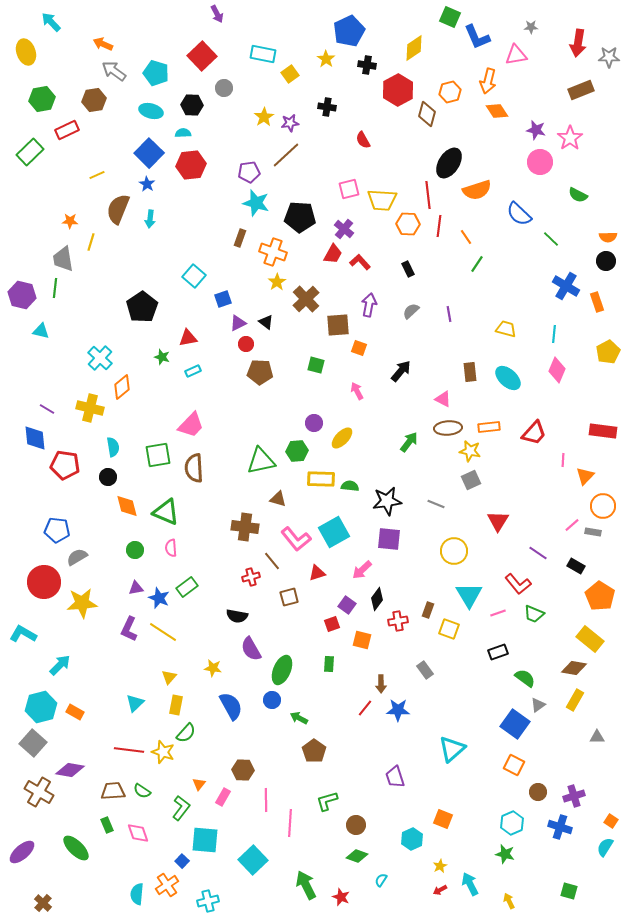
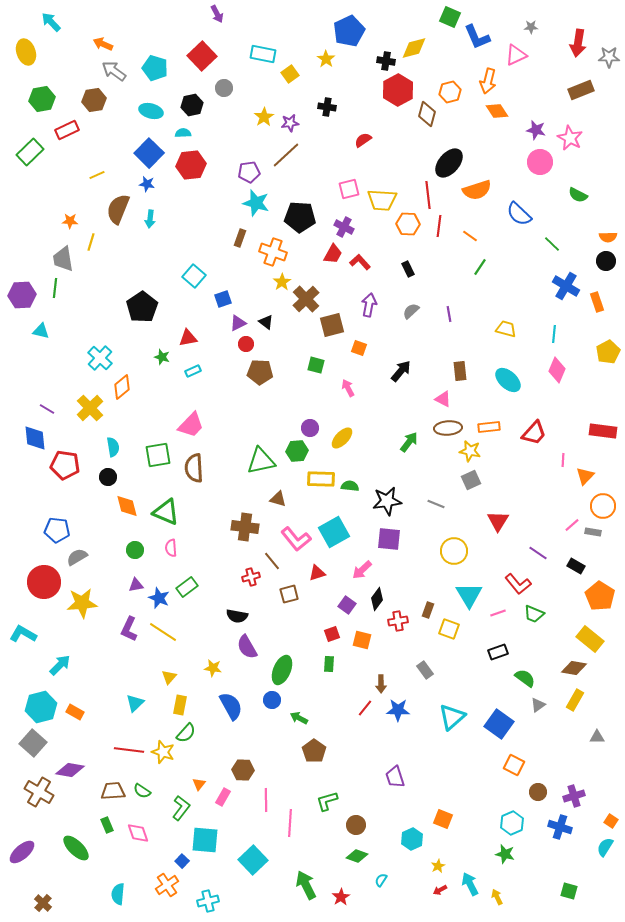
yellow diamond at (414, 48): rotated 20 degrees clockwise
pink triangle at (516, 55): rotated 15 degrees counterclockwise
black cross at (367, 65): moved 19 px right, 4 px up
cyan pentagon at (156, 73): moved 1 px left, 5 px up
black hexagon at (192, 105): rotated 15 degrees counterclockwise
pink star at (570, 138): rotated 10 degrees counterclockwise
red semicircle at (363, 140): rotated 84 degrees clockwise
black ellipse at (449, 163): rotated 8 degrees clockwise
blue star at (147, 184): rotated 21 degrees counterclockwise
purple cross at (344, 229): moved 2 px up; rotated 12 degrees counterclockwise
orange line at (466, 237): moved 4 px right, 1 px up; rotated 21 degrees counterclockwise
green line at (551, 239): moved 1 px right, 5 px down
green line at (477, 264): moved 3 px right, 3 px down
yellow star at (277, 282): moved 5 px right
purple hexagon at (22, 295): rotated 16 degrees counterclockwise
brown square at (338, 325): moved 6 px left; rotated 10 degrees counterclockwise
brown rectangle at (470, 372): moved 10 px left, 1 px up
cyan ellipse at (508, 378): moved 2 px down
pink arrow at (357, 391): moved 9 px left, 3 px up
yellow cross at (90, 408): rotated 32 degrees clockwise
purple circle at (314, 423): moved 4 px left, 5 px down
purple triangle at (136, 588): moved 3 px up
brown square at (289, 597): moved 3 px up
red square at (332, 624): moved 10 px down
purple semicircle at (251, 649): moved 4 px left, 2 px up
yellow rectangle at (176, 705): moved 4 px right
blue square at (515, 724): moved 16 px left
cyan triangle at (452, 749): moved 32 px up
yellow star at (440, 866): moved 2 px left
cyan semicircle at (137, 894): moved 19 px left
red star at (341, 897): rotated 18 degrees clockwise
yellow arrow at (509, 901): moved 12 px left, 4 px up
